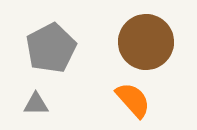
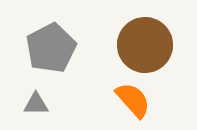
brown circle: moved 1 px left, 3 px down
